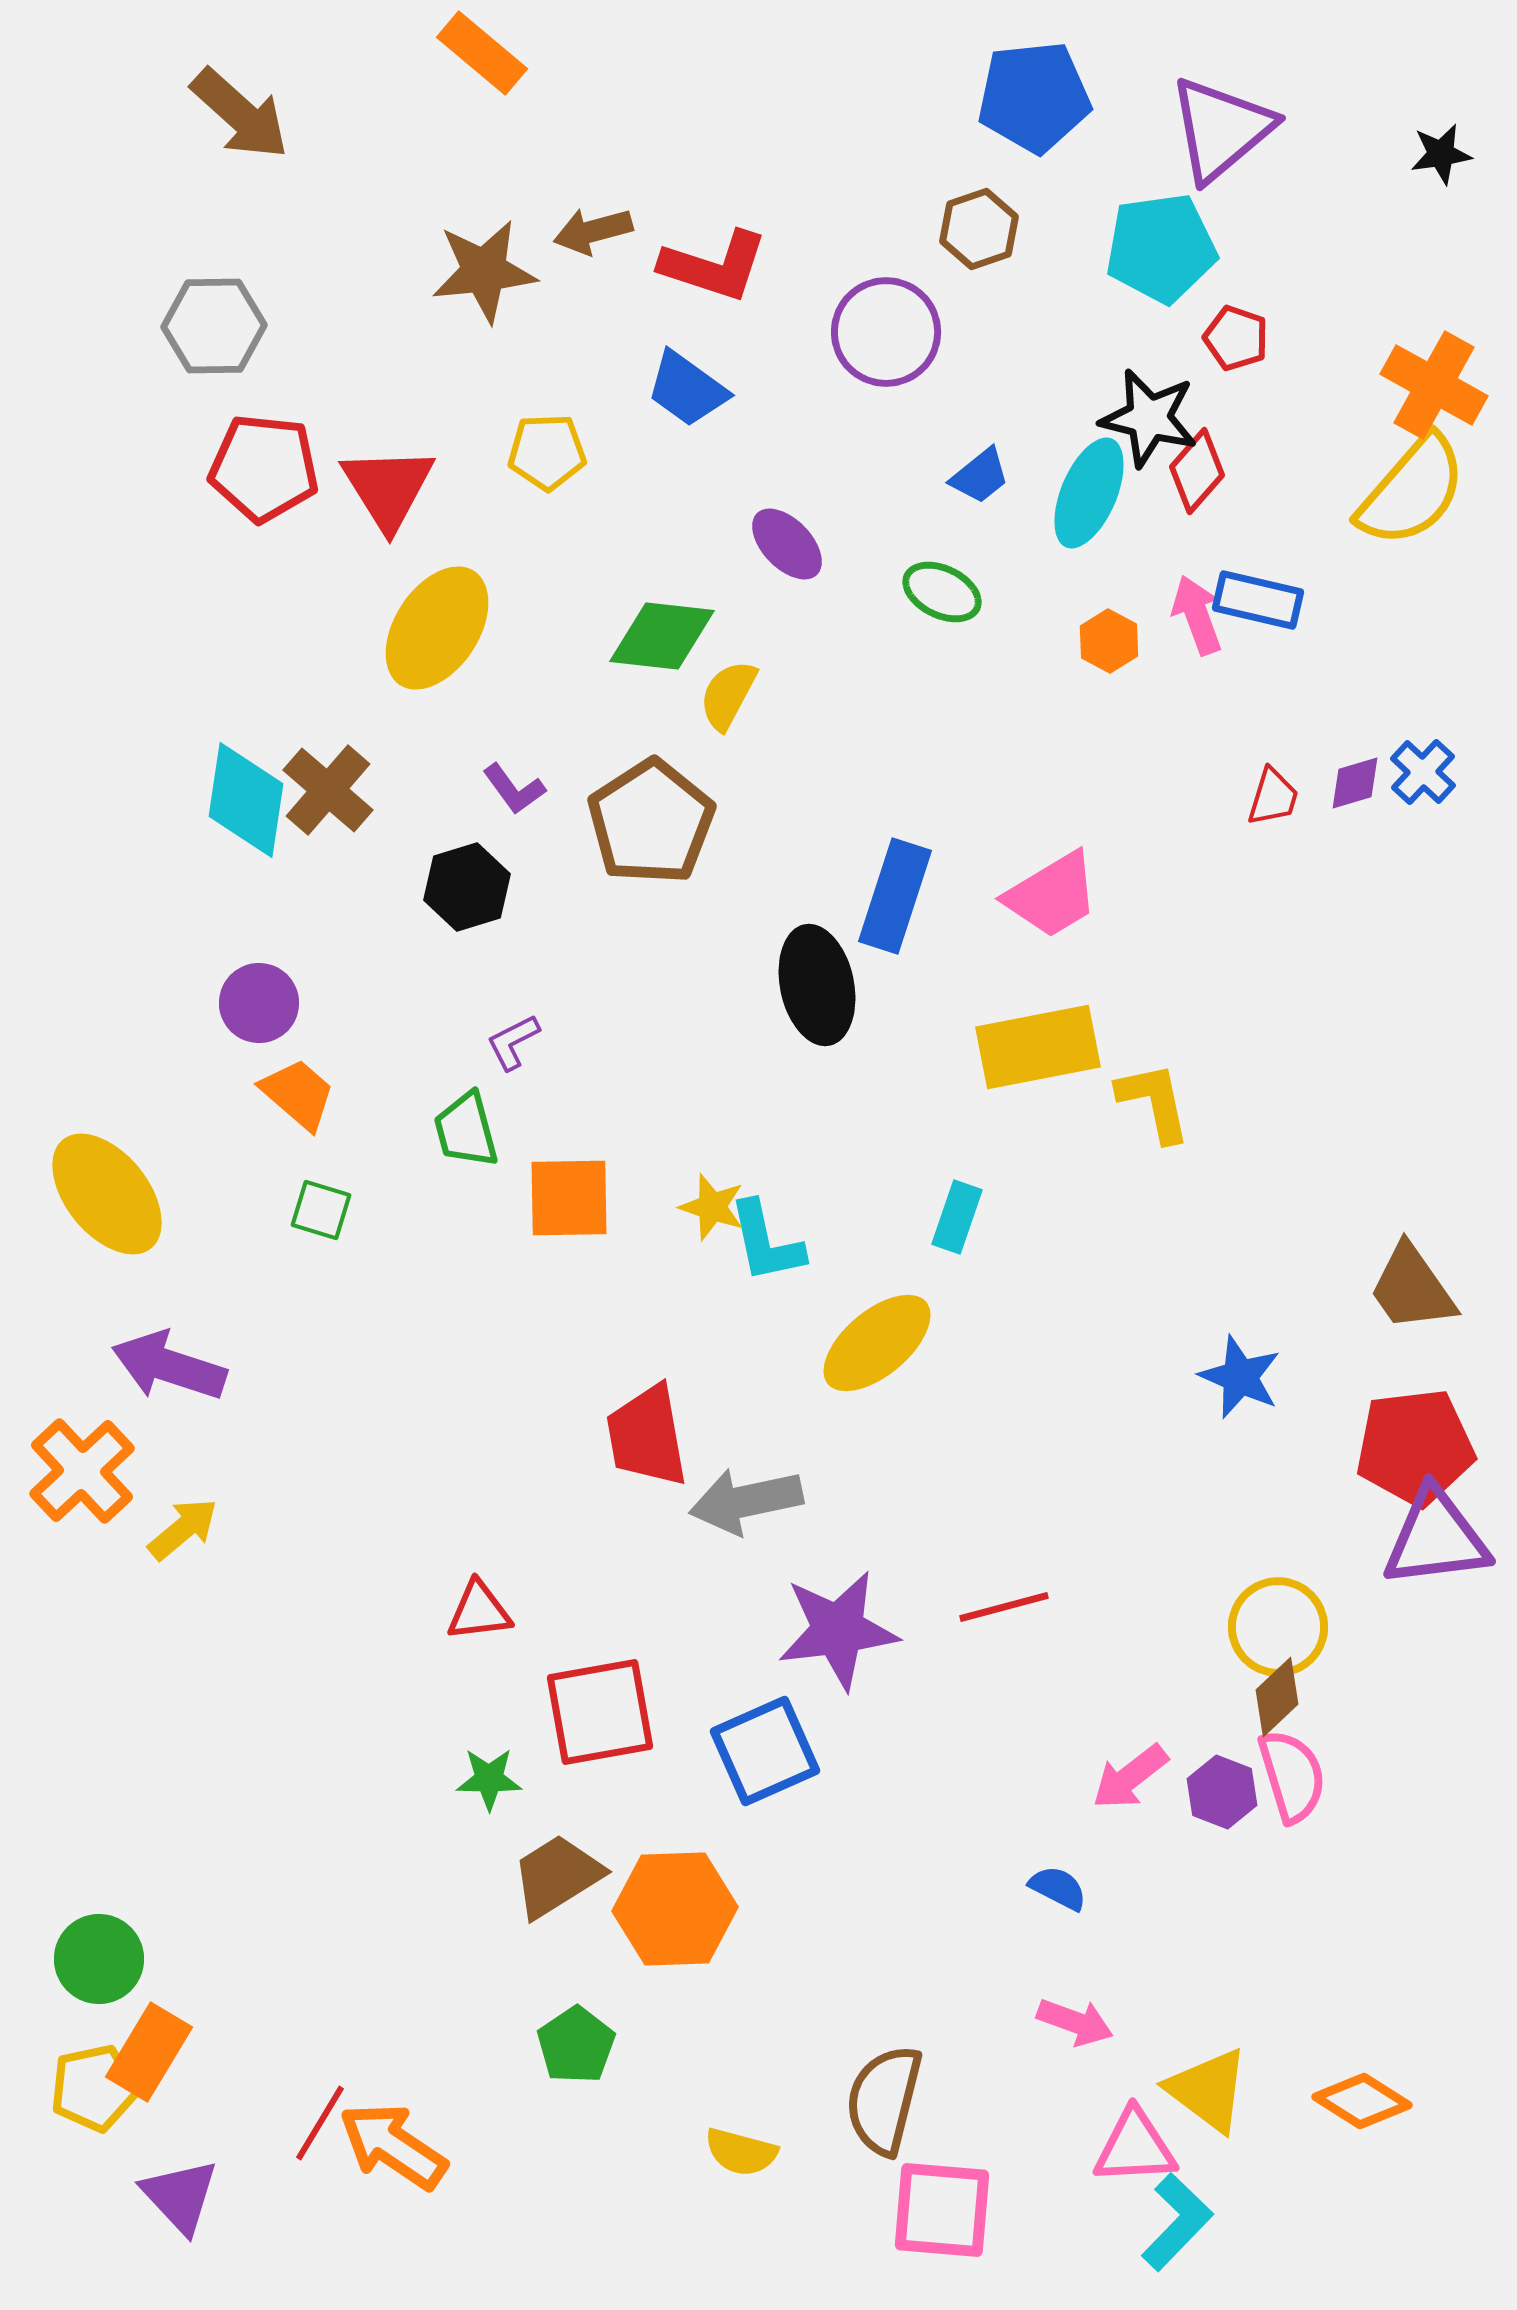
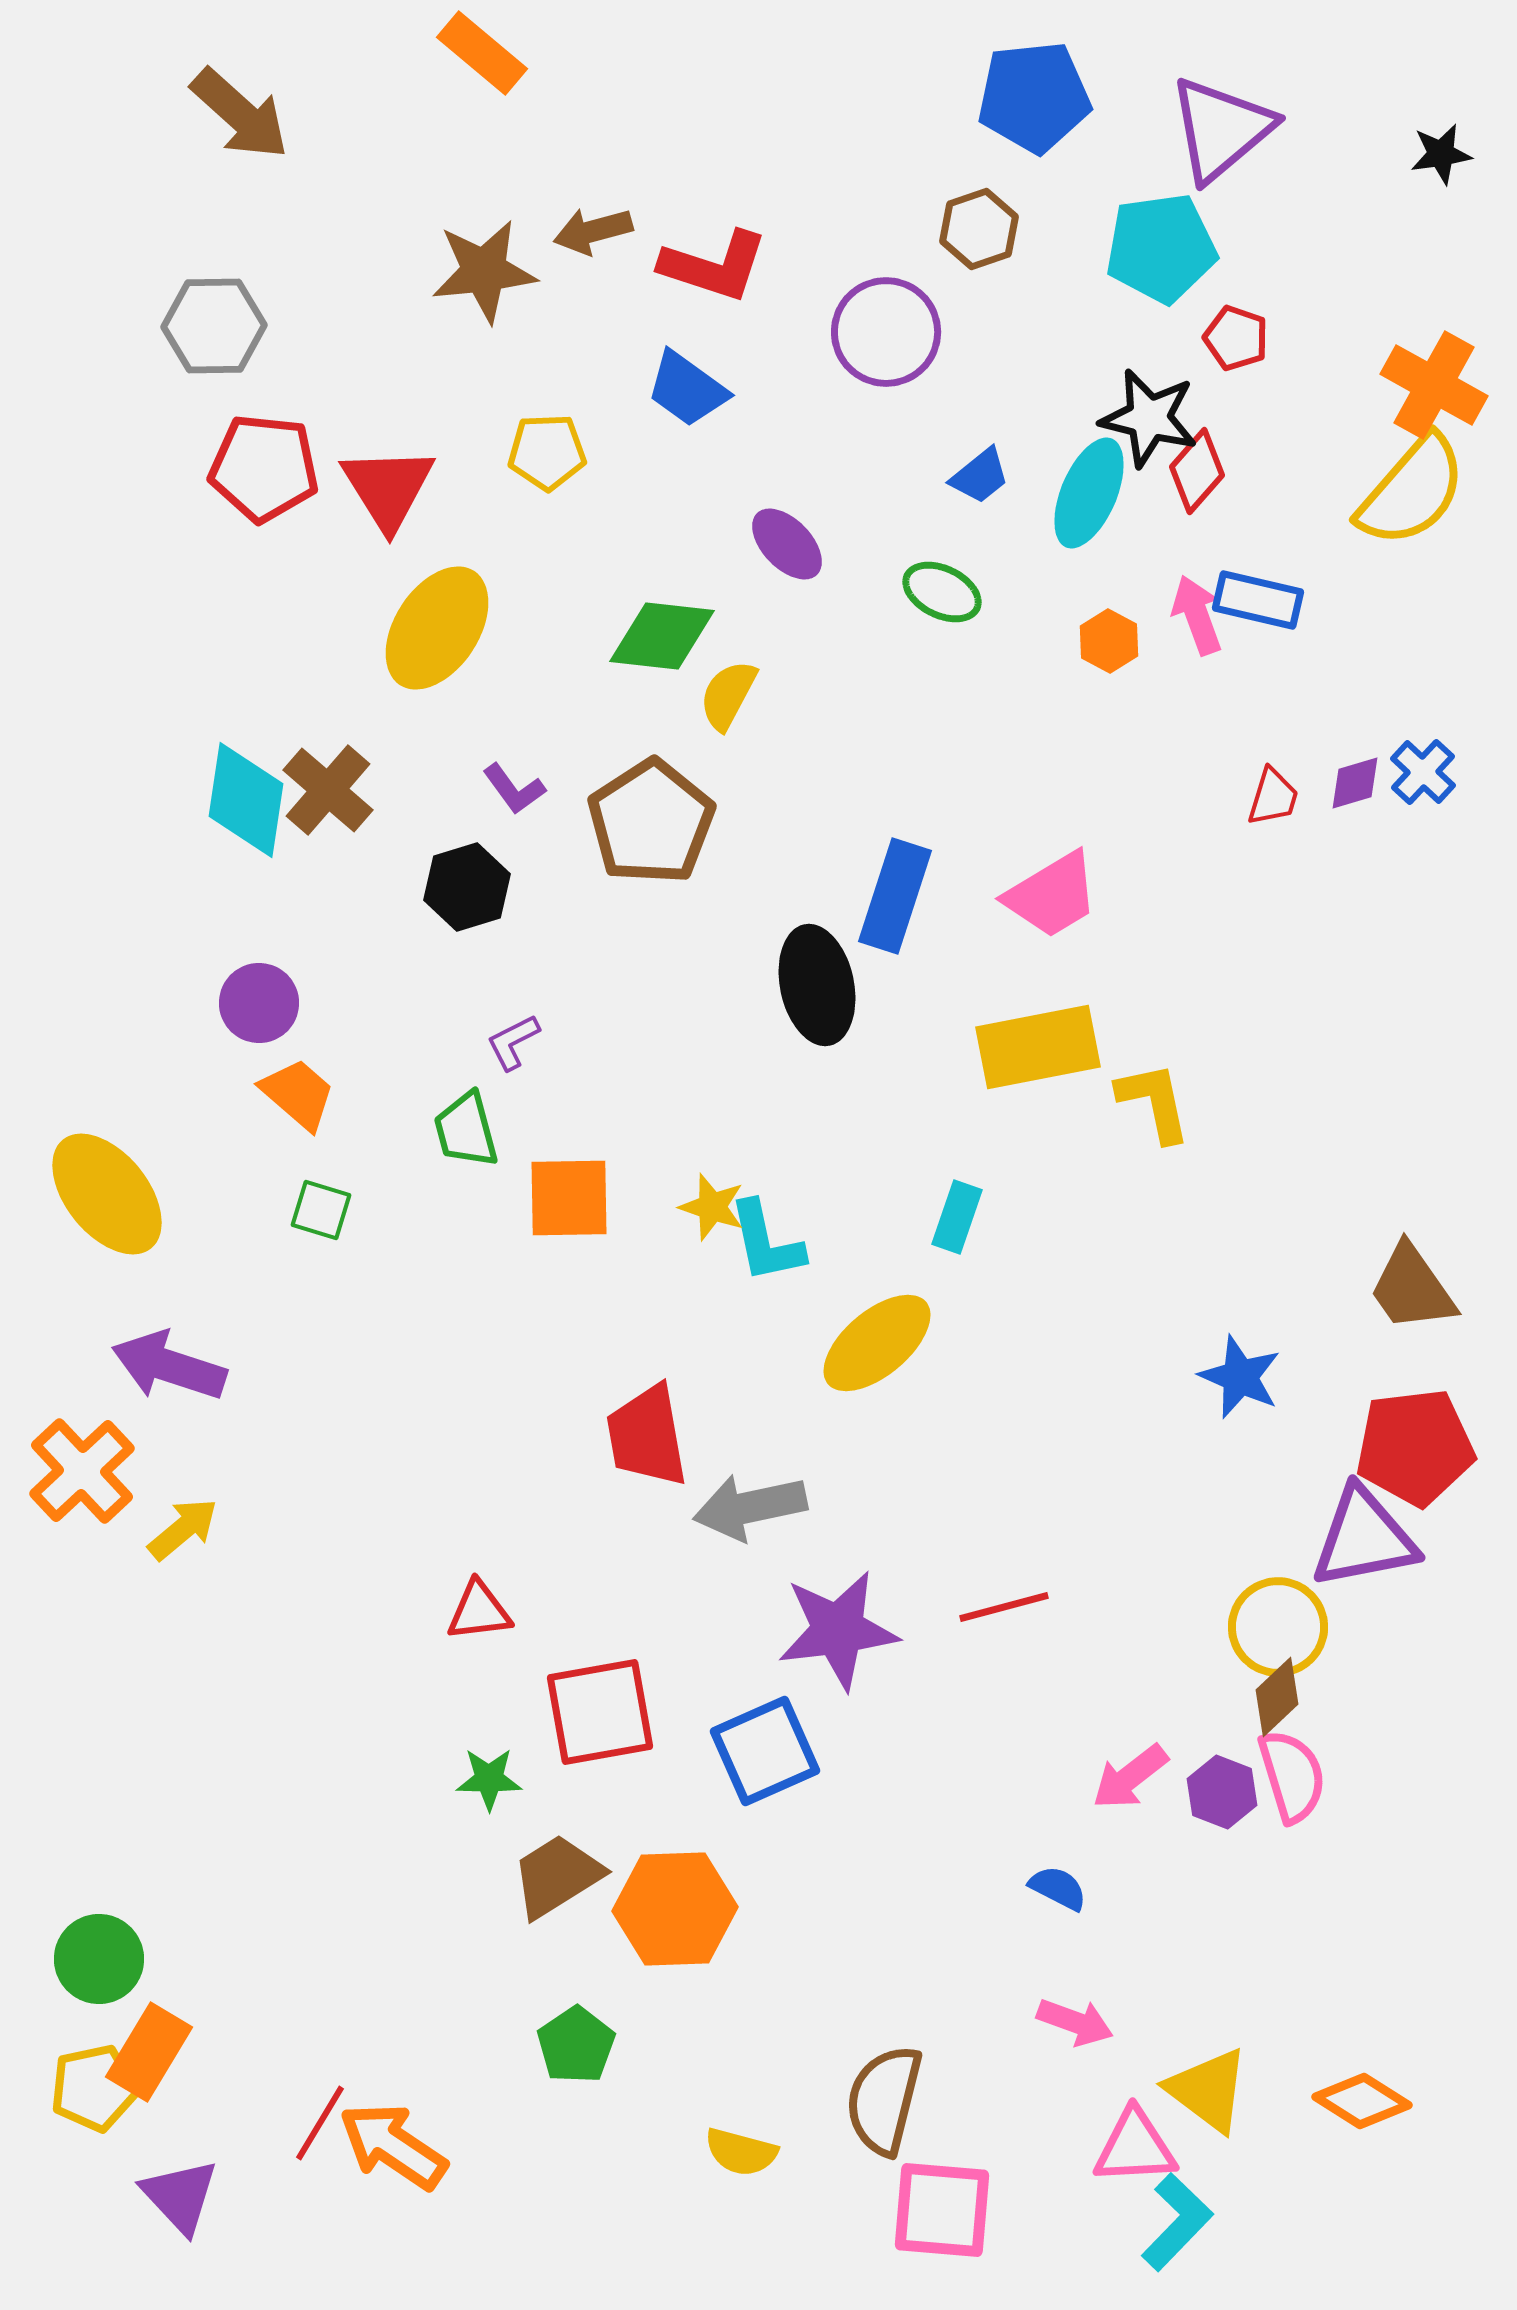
gray arrow at (746, 1501): moved 4 px right, 6 px down
purple triangle at (1436, 1538): moved 72 px left; rotated 4 degrees counterclockwise
